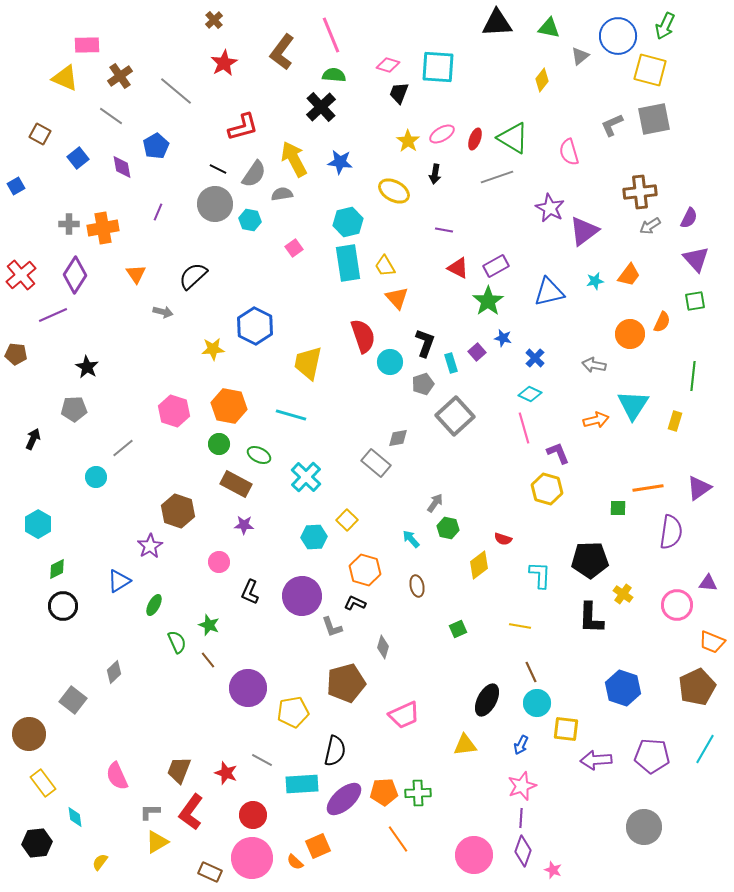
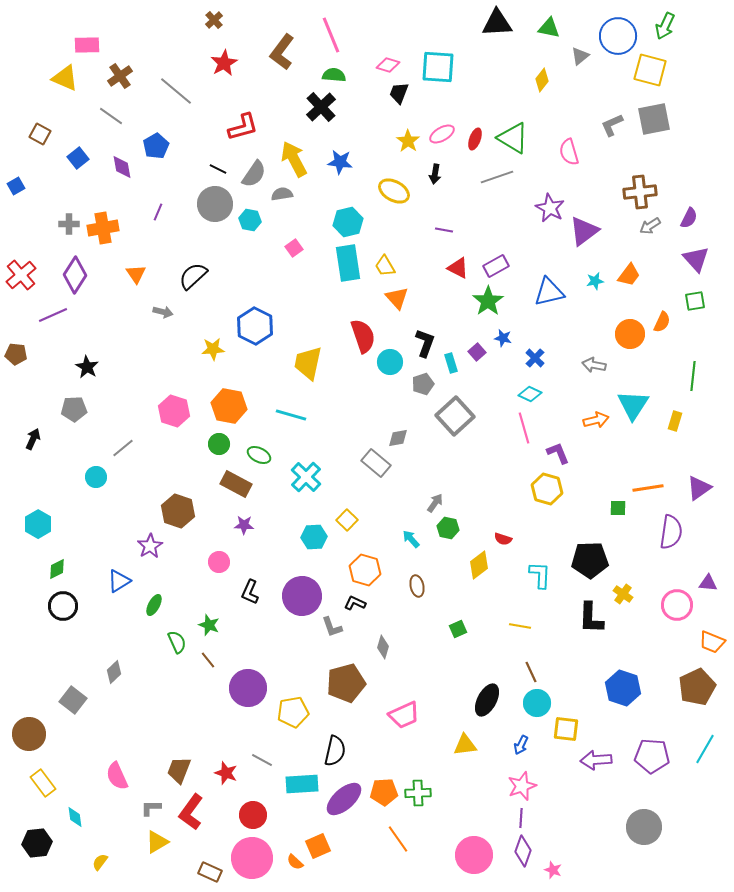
gray L-shape at (150, 812): moved 1 px right, 4 px up
